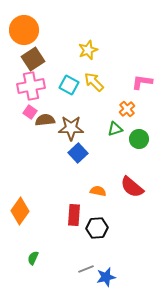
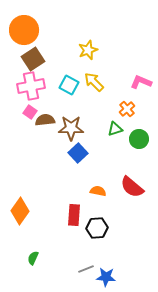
pink L-shape: moved 1 px left; rotated 15 degrees clockwise
blue star: rotated 18 degrees clockwise
